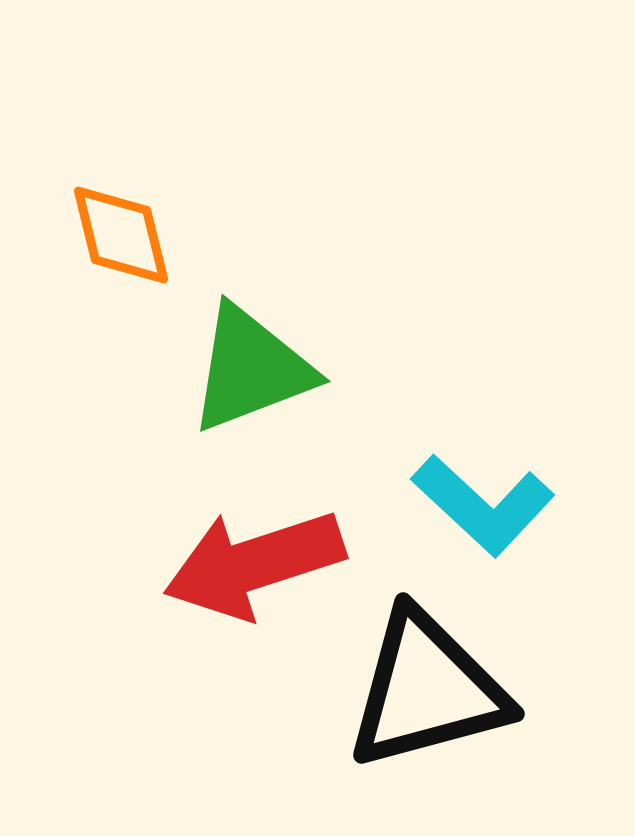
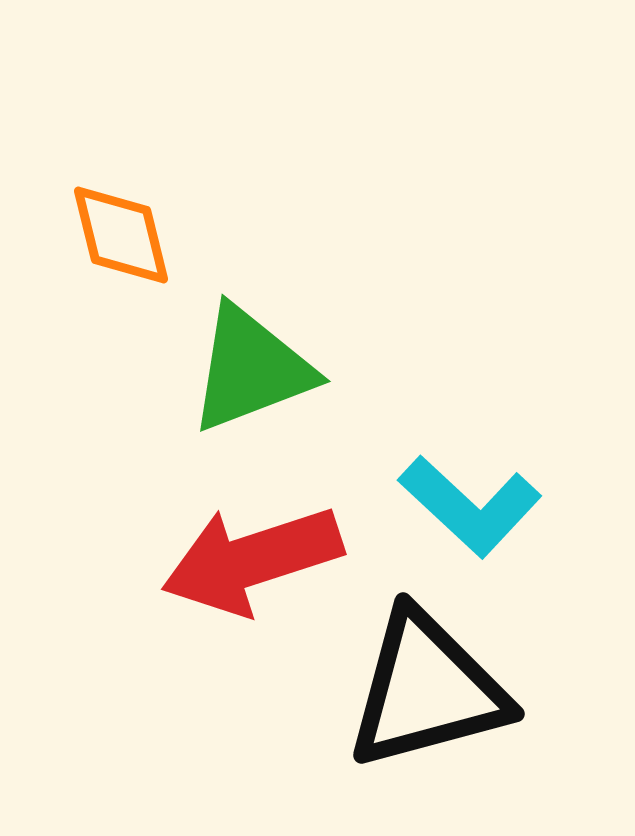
cyan L-shape: moved 13 px left, 1 px down
red arrow: moved 2 px left, 4 px up
